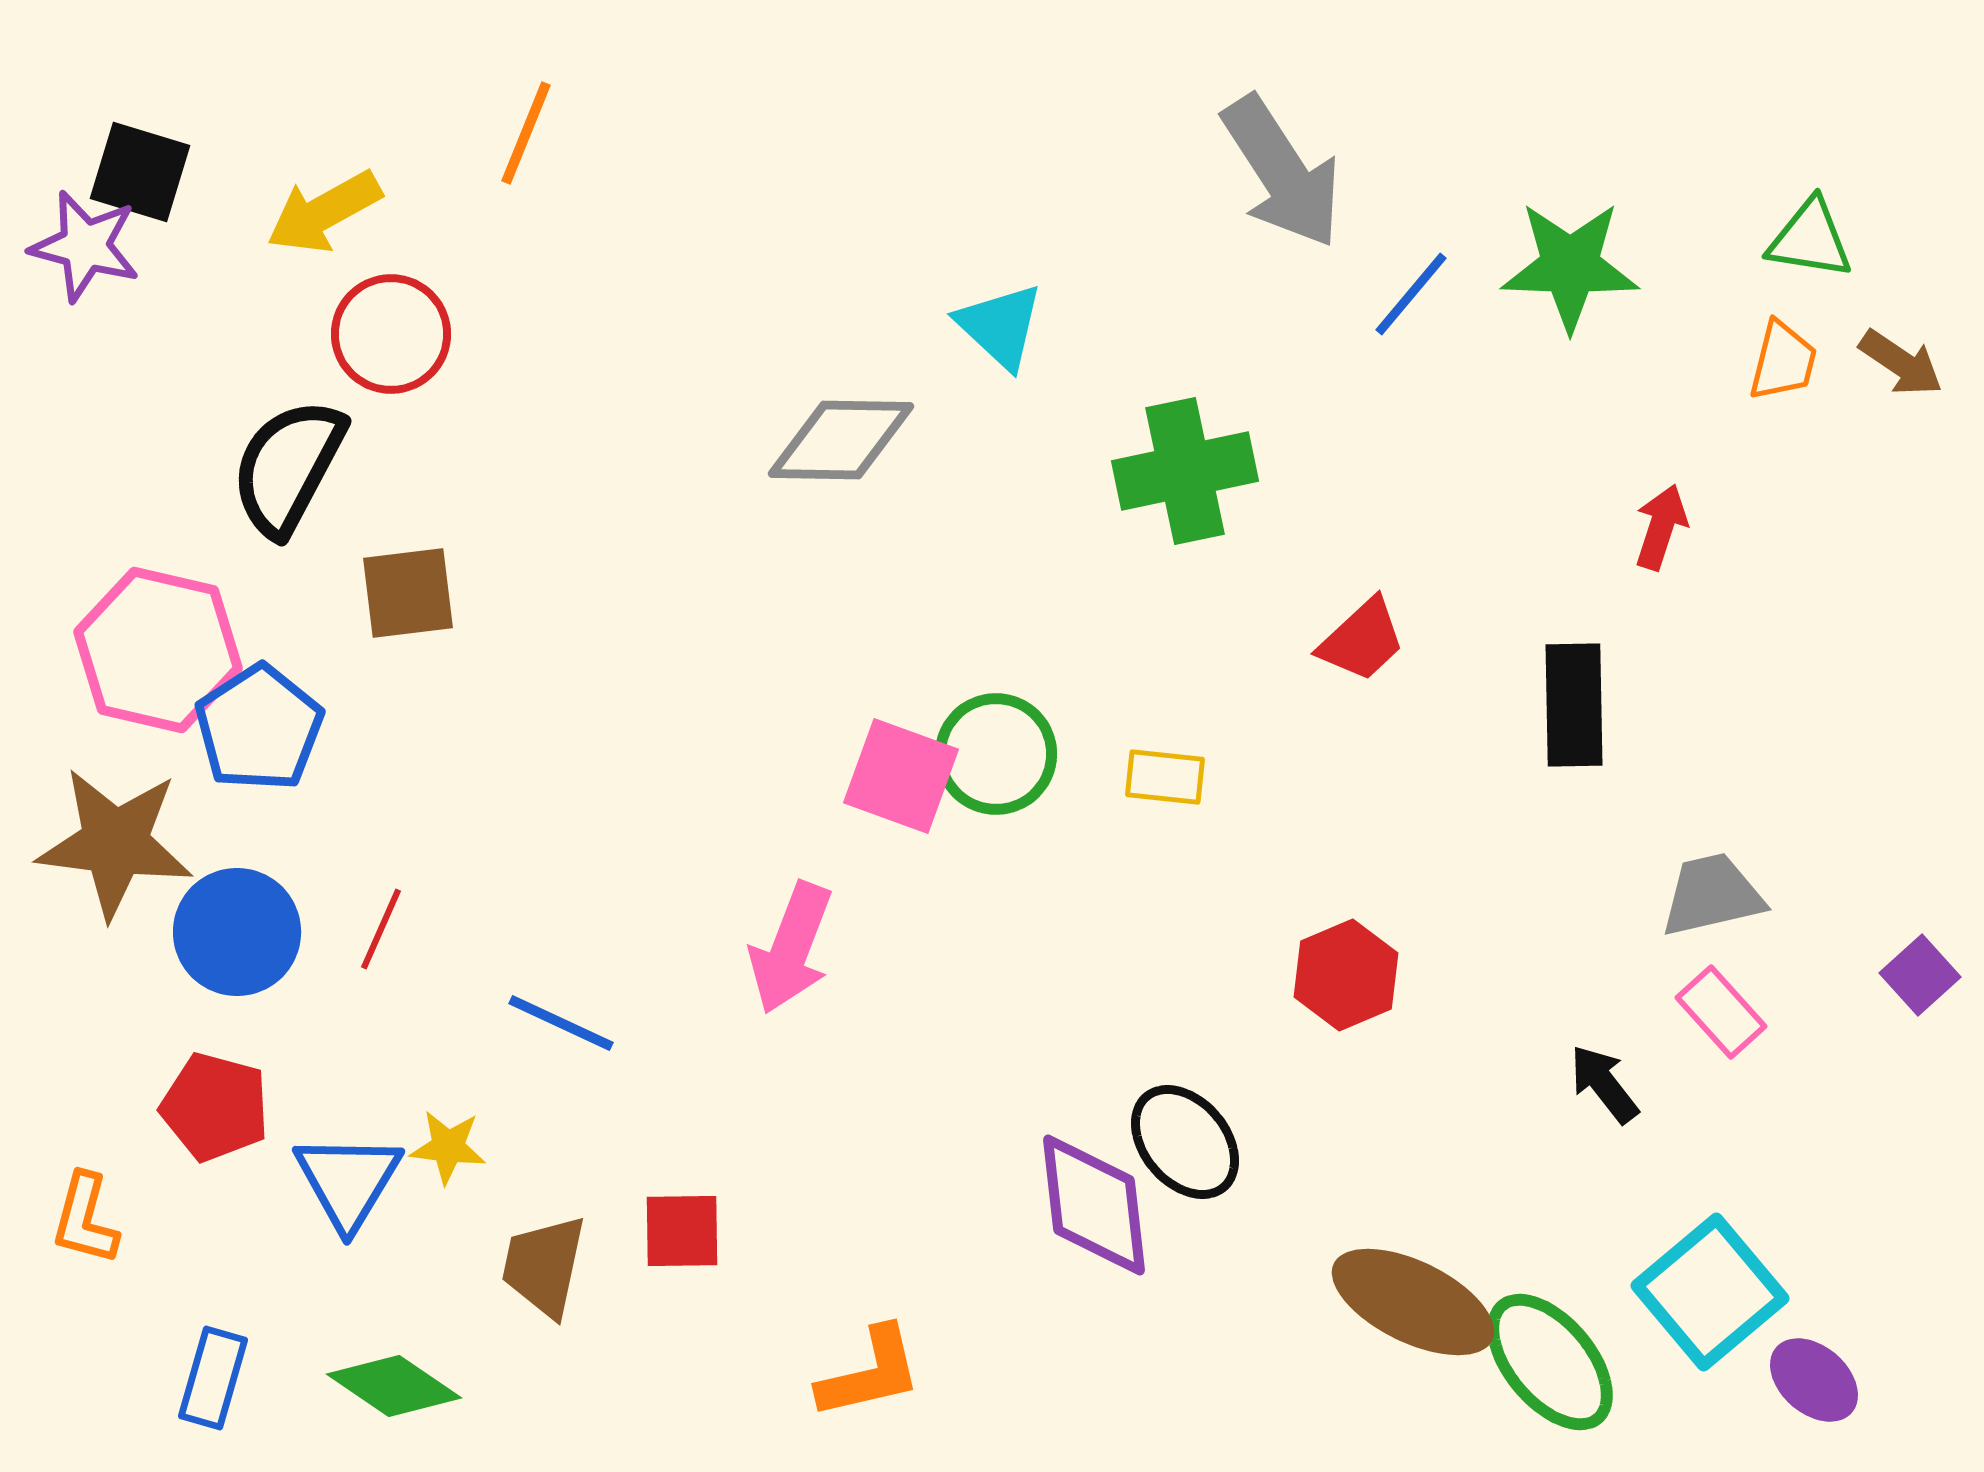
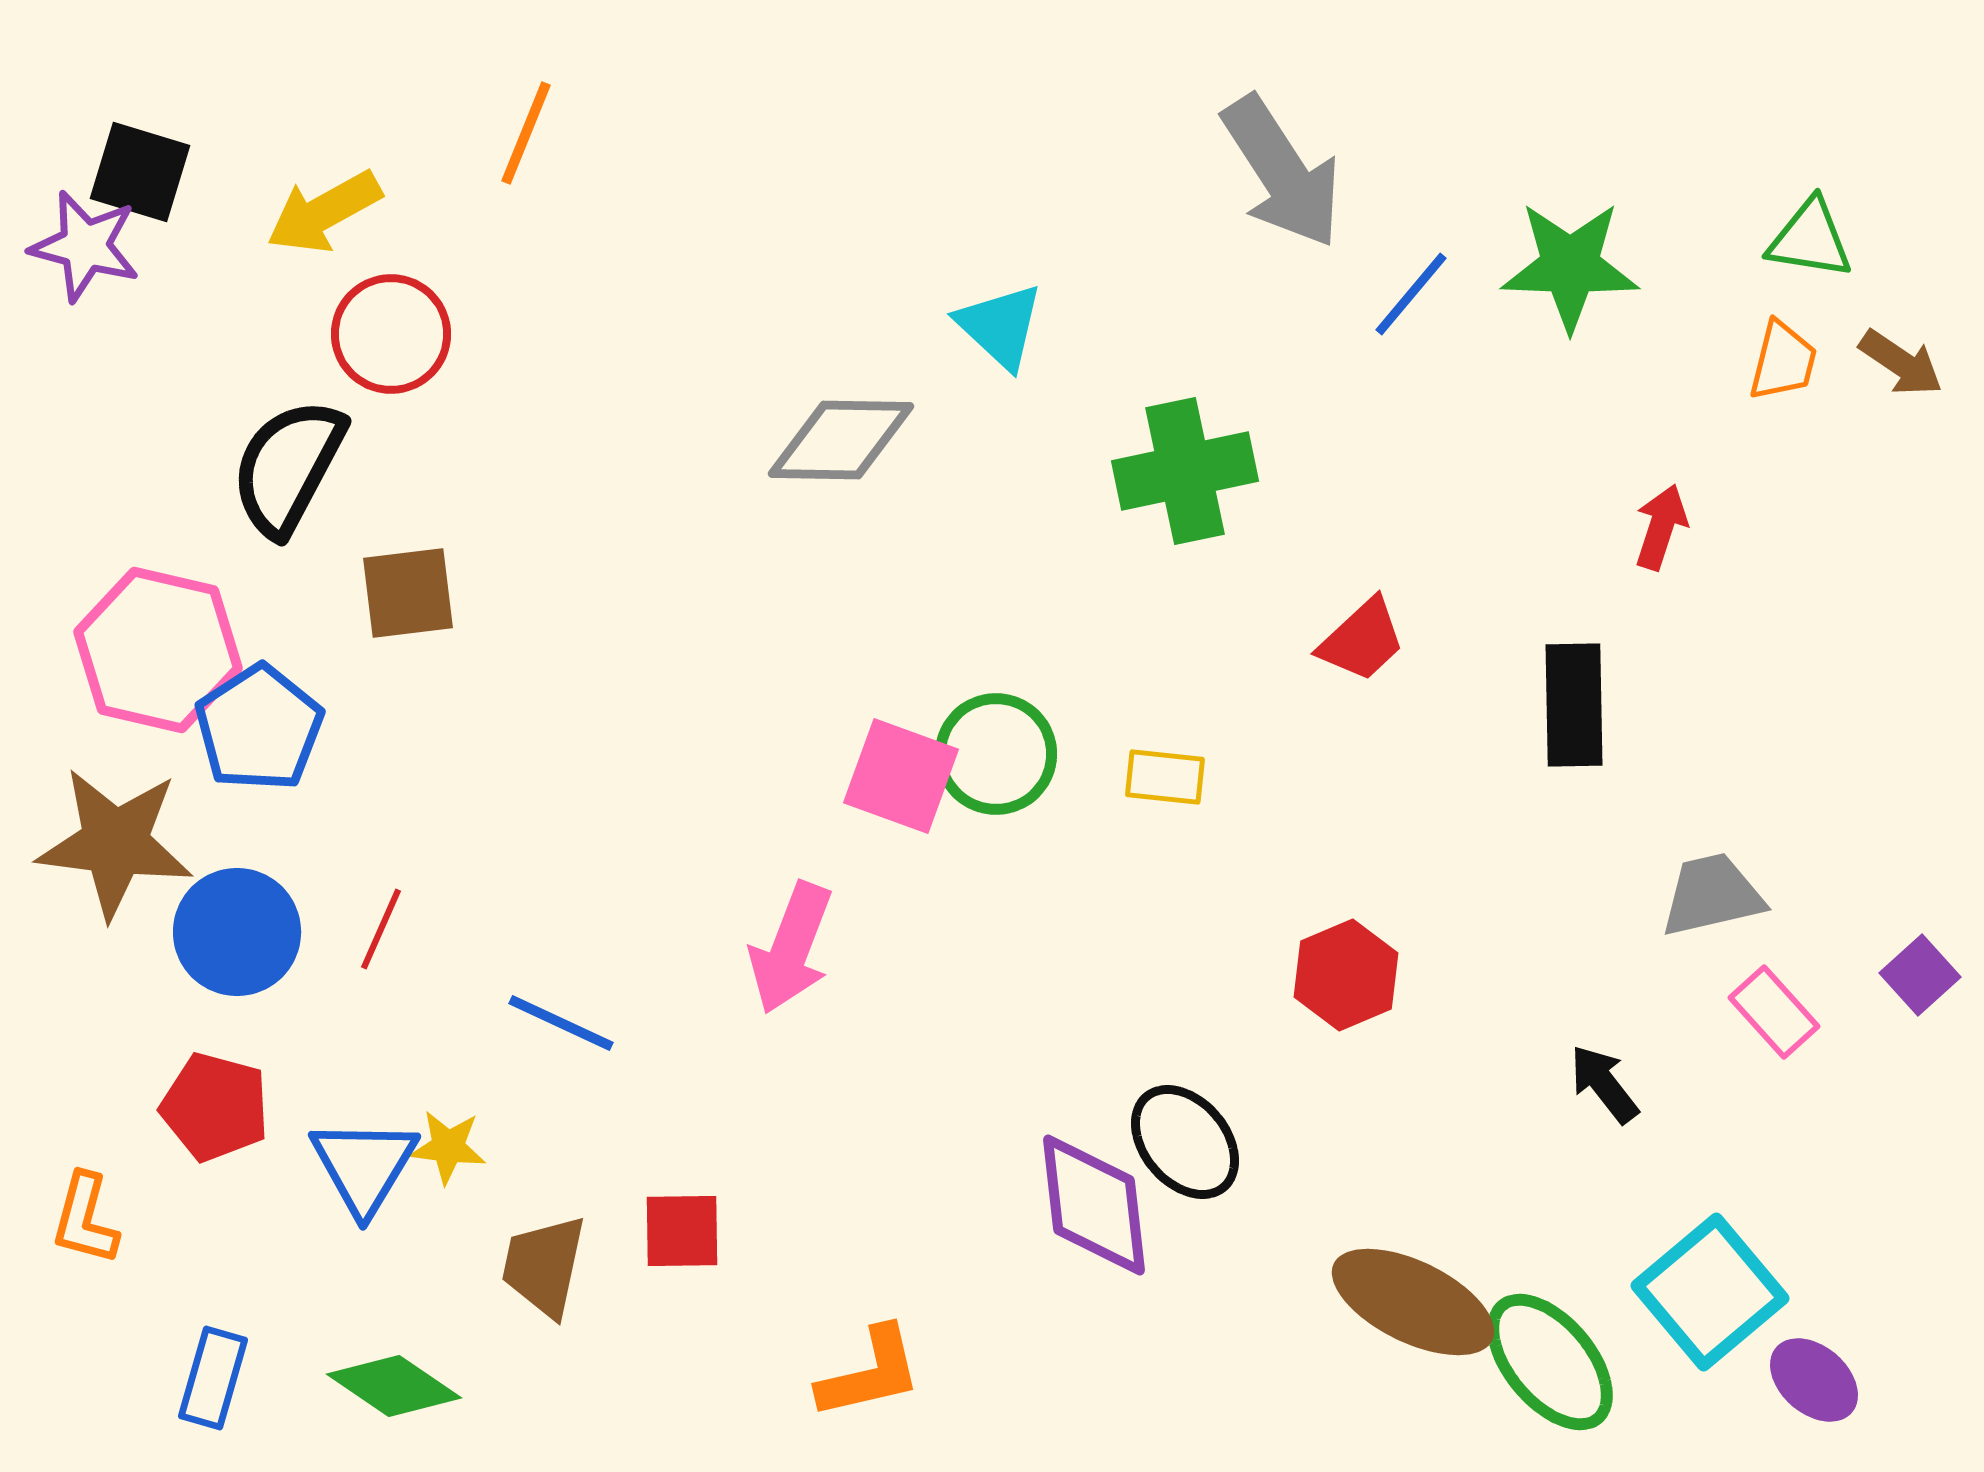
pink rectangle at (1721, 1012): moved 53 px right
blue triangle at (348, 1181): moved 16 px right, 15 px up
